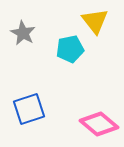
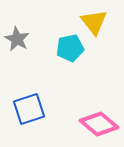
yellow triangle: moved 1 px left, 1 px down
gray star: moved 6 px left, 6 px down
cyan pentagon: moved 1 px up
